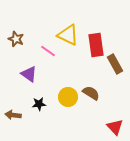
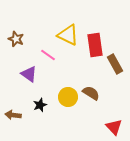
red rectangle: moved 1 px left
pink line: moved 4 px down
black star: moved 1 px right, 1 px down; rotated 16 degrees counterclockwise
red triangle: moved 1 px left
